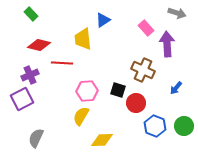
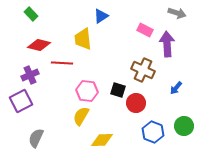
blue triangle: moved 2 px left, 4 px up
pink rectangle: moved 1 px left, 2 px down; rotated 21 degrees counterclockwise
pink hexagon: rotated 10 degrees clockwise
purple square: moved 1 px left, 2 px down
blue hexagon: moved 2 px left, 6 px down
